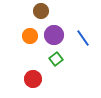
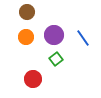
brown circle: moved 14 px left, 1 px down
orange circle: moved 4 px left, 1 px down
